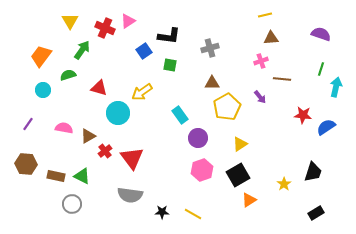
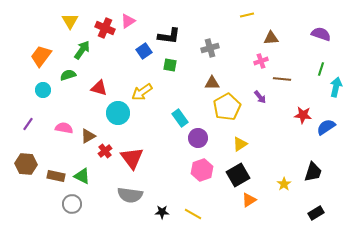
yellow line at (265, 15): moved 18 px left
cyan rectangle at (180, 115): moved 3 px down
